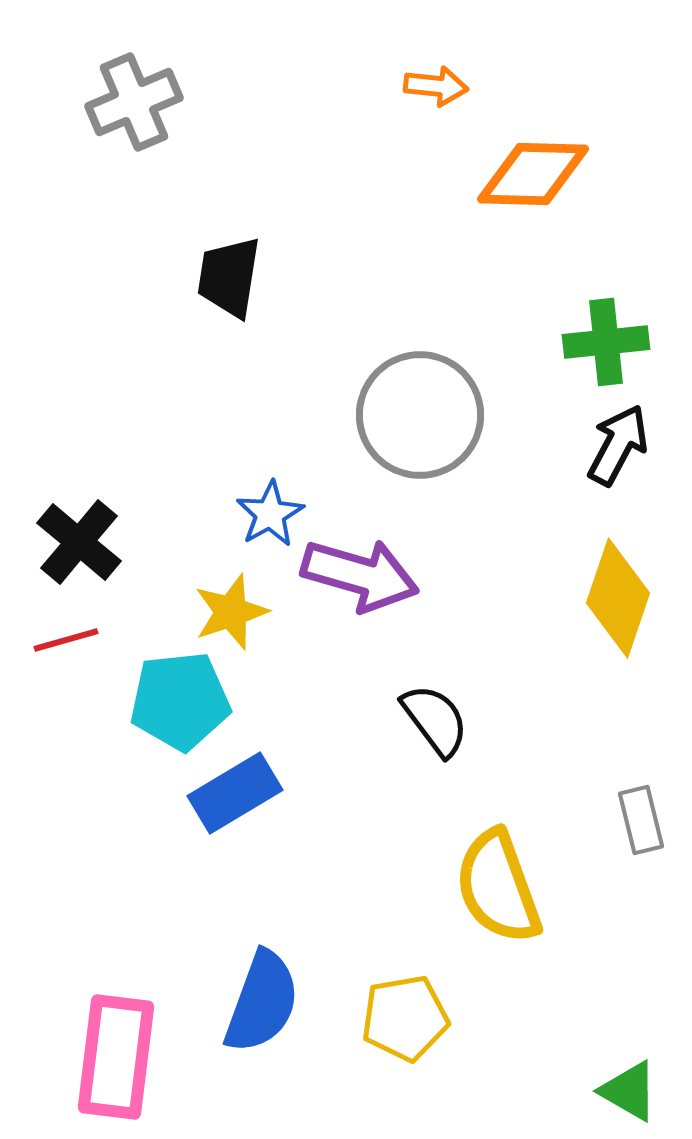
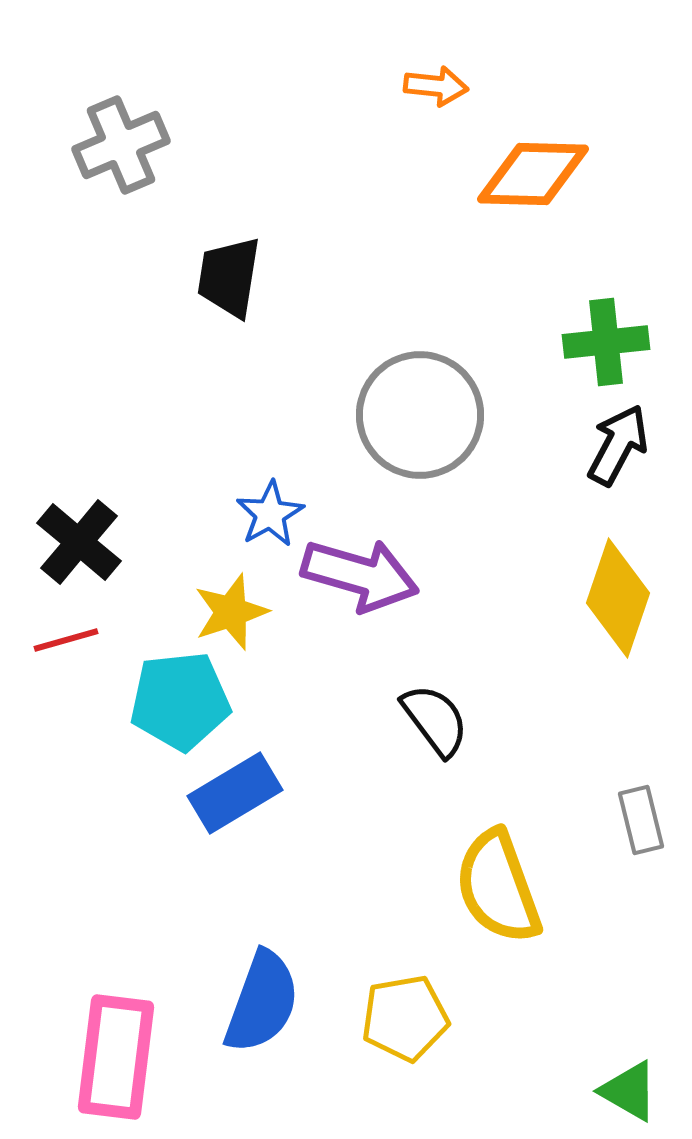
gray cross: moved 13 px left, 43 px down
